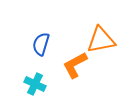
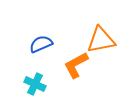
blue semicircle: rotated 50 degrees clockwise
orange L-shape: moved 1 px right
